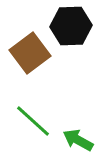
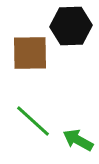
brown square: rotated 36 degrees clockwise
